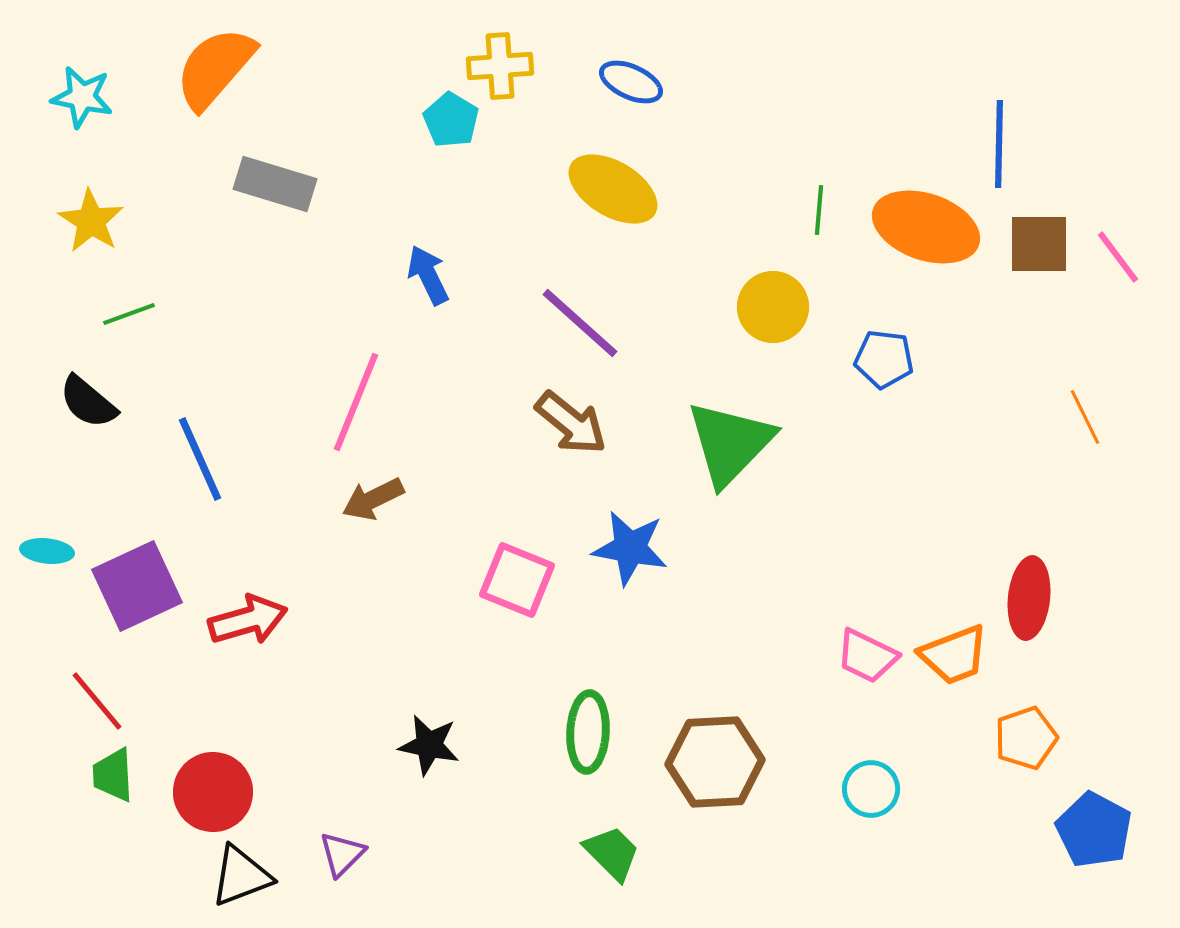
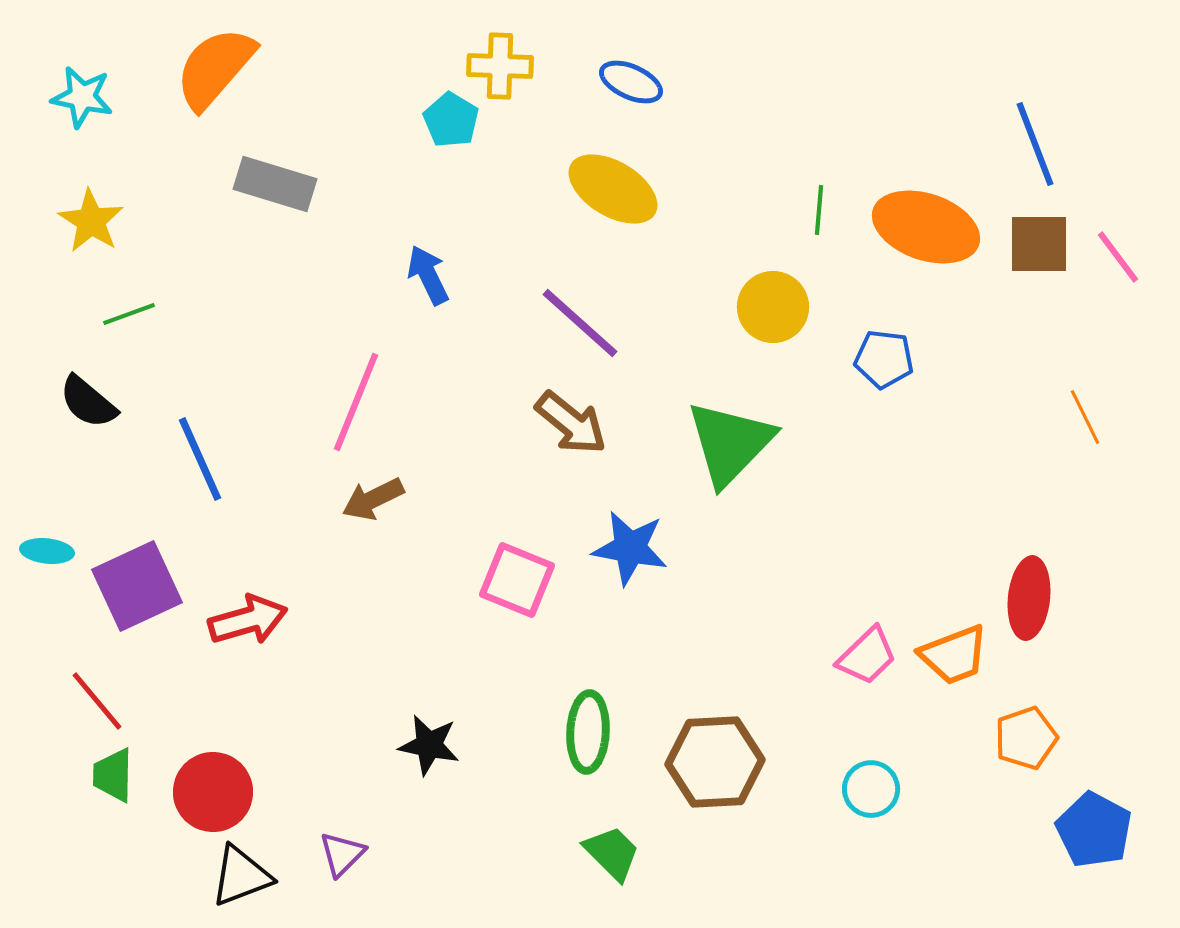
yellow cross at (500, 66): rotated 6 degrees clockwise
blue line at (999, 144): moved 36 px right; rotated 22 degrees counterclockwise
pink trapezoid at (867, 656): rotated 70 degrees counterclockwise
green trapezoid at (113, 775): rotated 4 degrees clockwise
